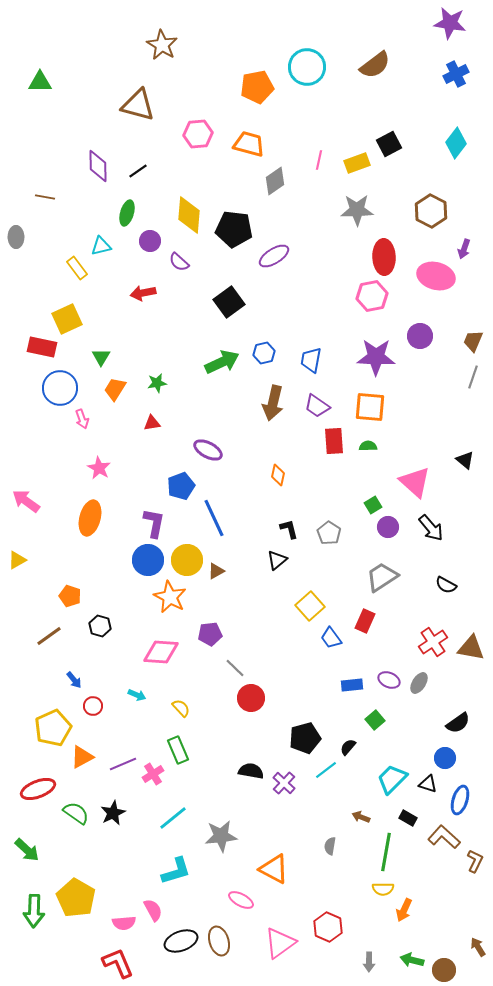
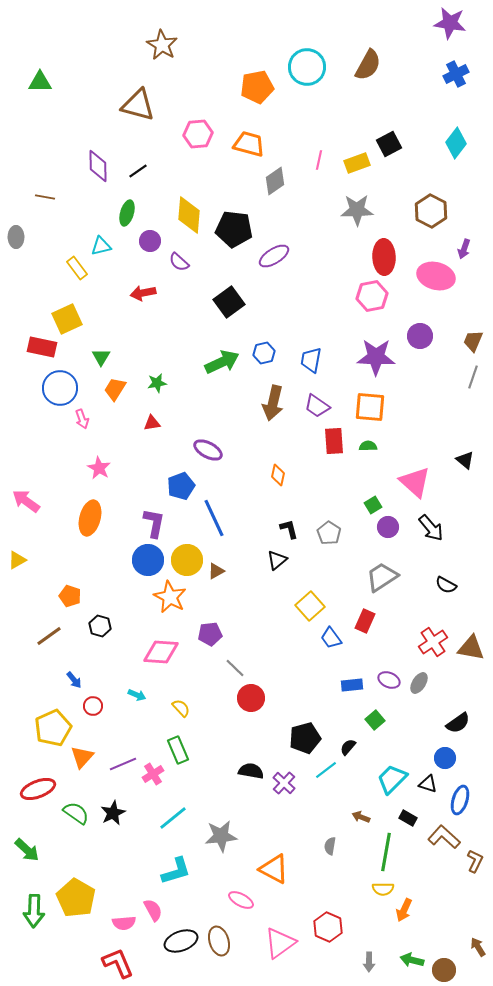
brown semicircle at (375, 65): moved 7 px left; rotated 24 degrees counterclockwise
orange triangle at (82, 757): rotated 20 degrees counterclockwise
